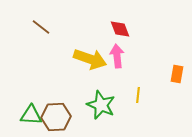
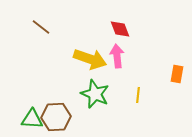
green star: moved 6 px left, 11 px up
green triangle: moved 1 px right, 4 px down
